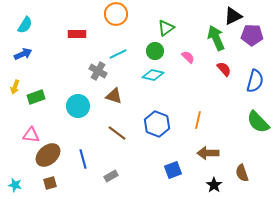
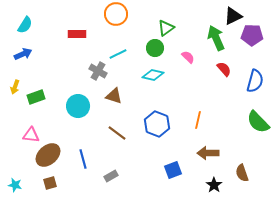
green circle: moved 3 px up
